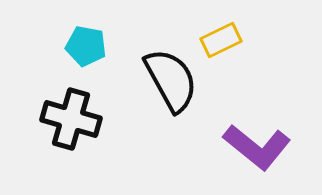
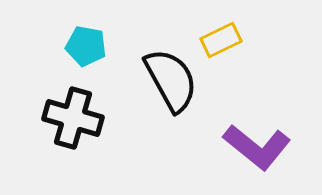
black cross: moved 2 px right, 1 px up
